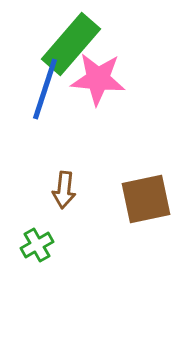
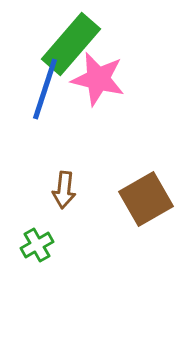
pink star: rotated 8 degrees clockwise
brown square: rotated 18 degrees counterclockwise
